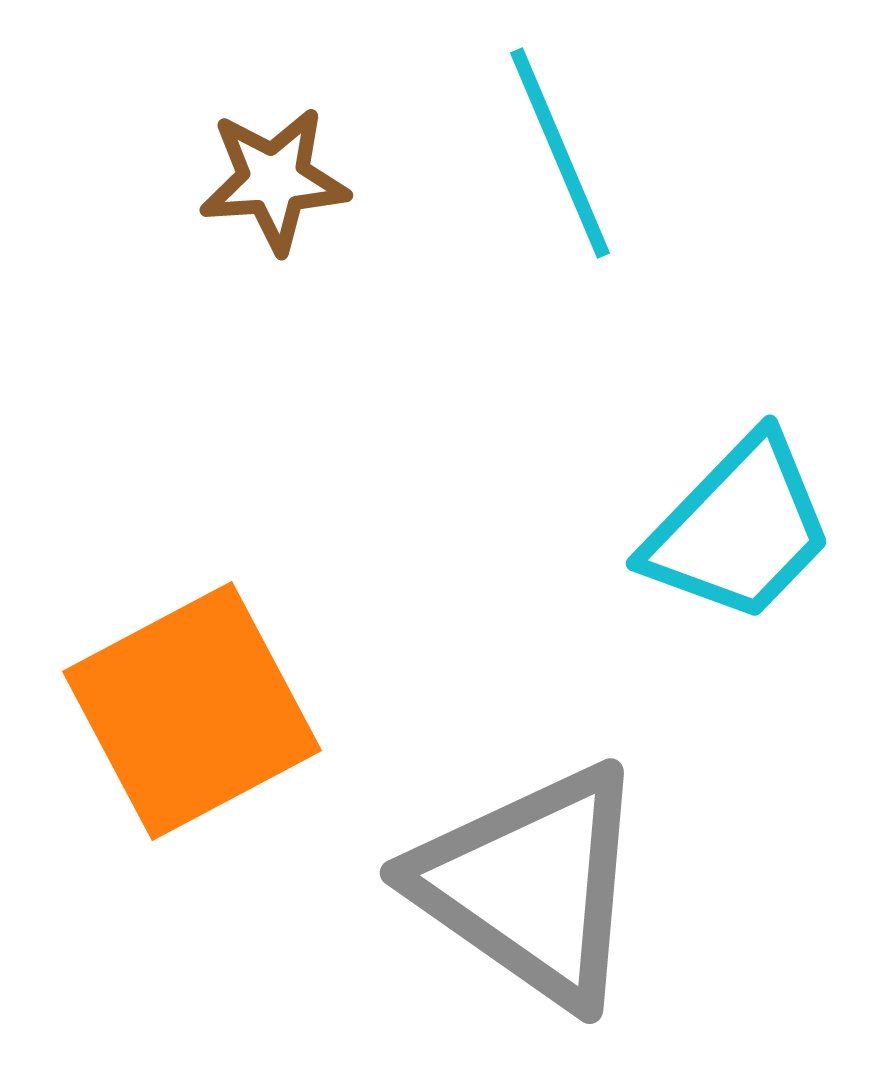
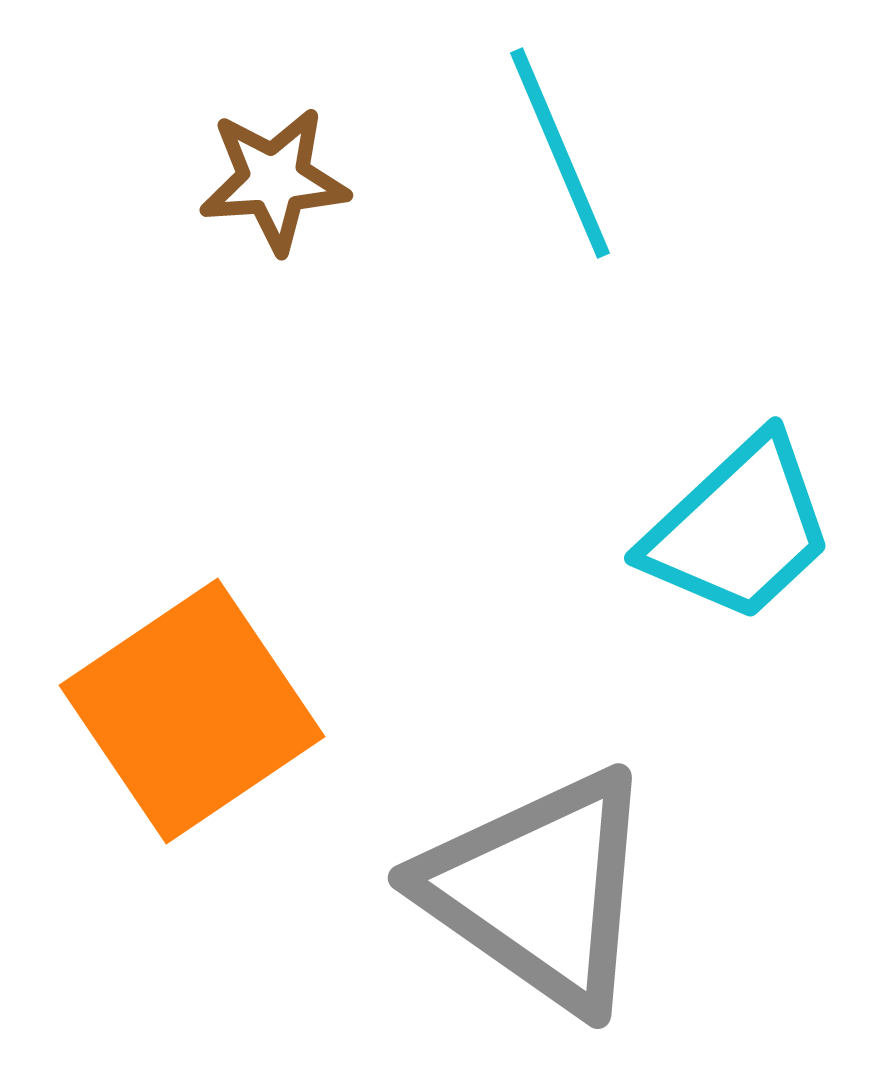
cyan trapezoid: rotated 3 degrees clockwise
orange square: rotated 6 degrees counterclockwise
gray triangle: moved 8 px right, 5 px down
